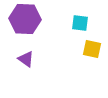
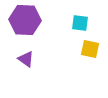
purple hexagon: moved 1 px down
yellow square: moved 2 px left
